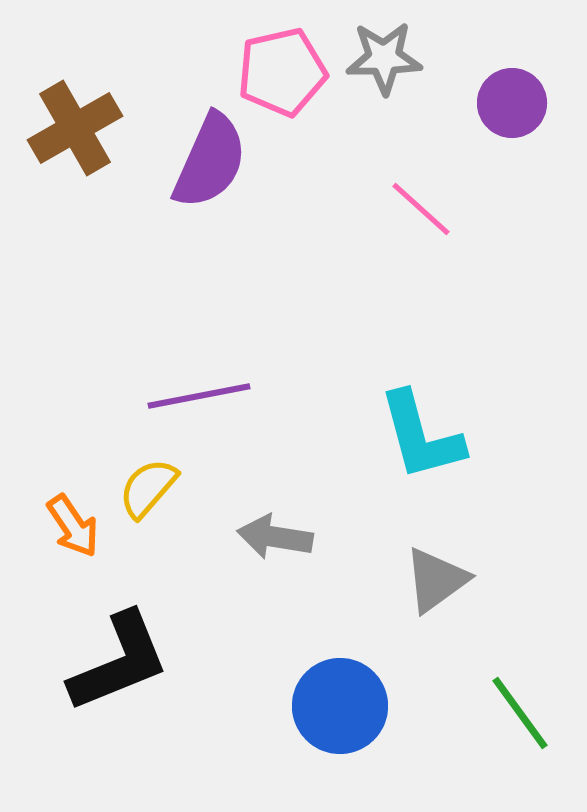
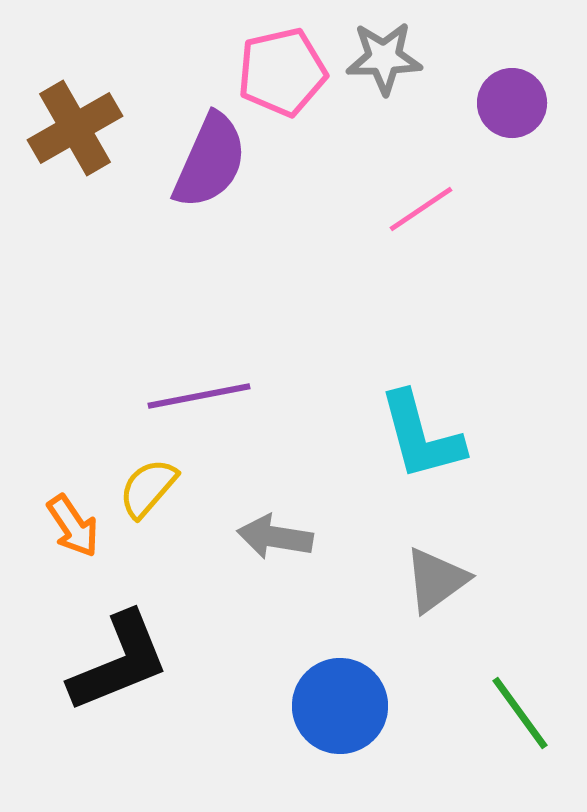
pink line: rotated 76 degrees counterclockwise
